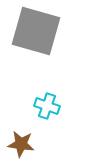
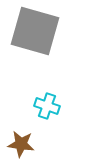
gray square: moved 1 px left
